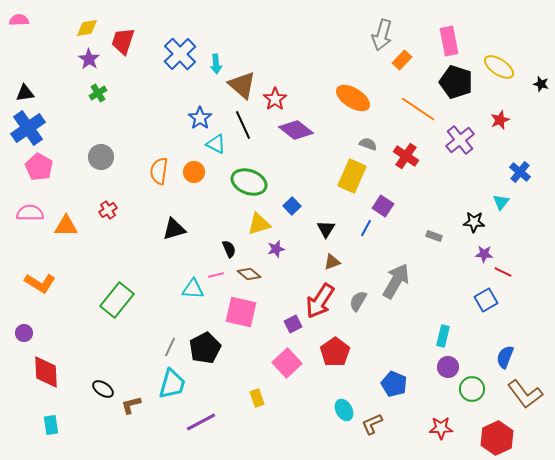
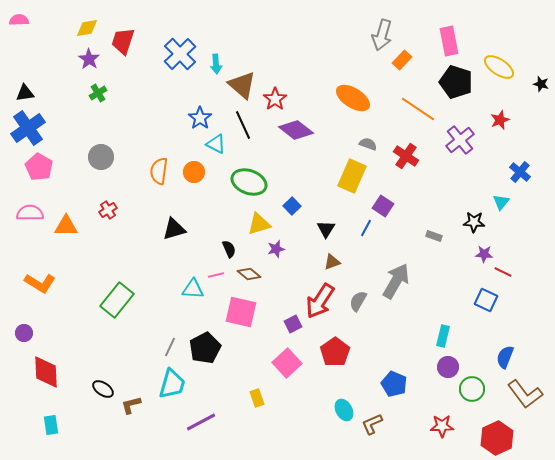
blue square at (486, 300): rotated 35 degrees counterclockwise
red star at (441, 428): moved 1 px right, 2 px up
